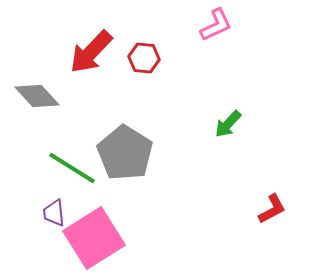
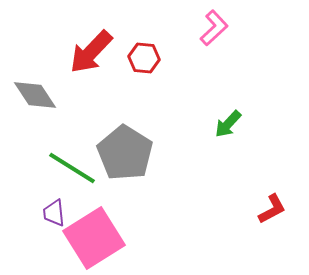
pink L-shape: moved 2 px left, 3 px down; rotated 18 degrees counterclockwise
gray diamond: moved 2 px left, 1 px up; rotated 9 degrees clockwise
